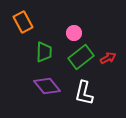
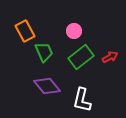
orange rectangle: moved 2 px right, 9 px down
pink circle: moved 2 px up
green trapezoid: rotated 25 degrees counterclockwise
red arrow: moved 2 px right, 1 px up
white L-shape: moved 2 px left, 7 px down
